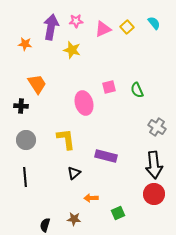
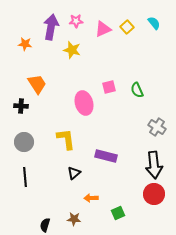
gray circle: moved 2 px left, 2 px down
